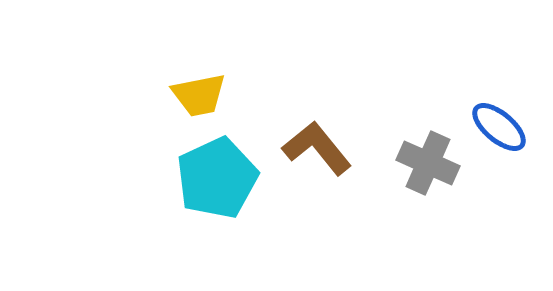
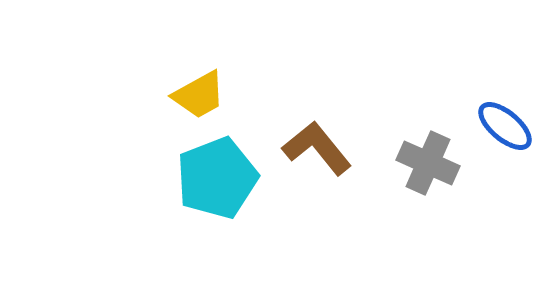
yellow trapezoid: rotated 18 degrees counterclockwise
blue ellipse: moved 6 px right, 1 px up
cyan pentagon: rotated 4 degrees clockwise
